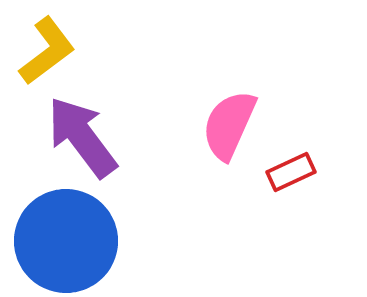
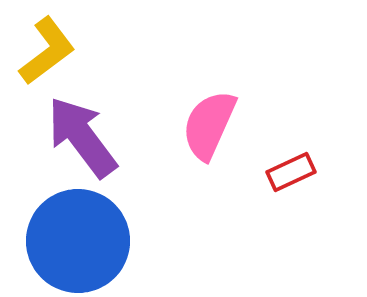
pink semicircle: moved 20 px left
blue circle: moved 12 px right
